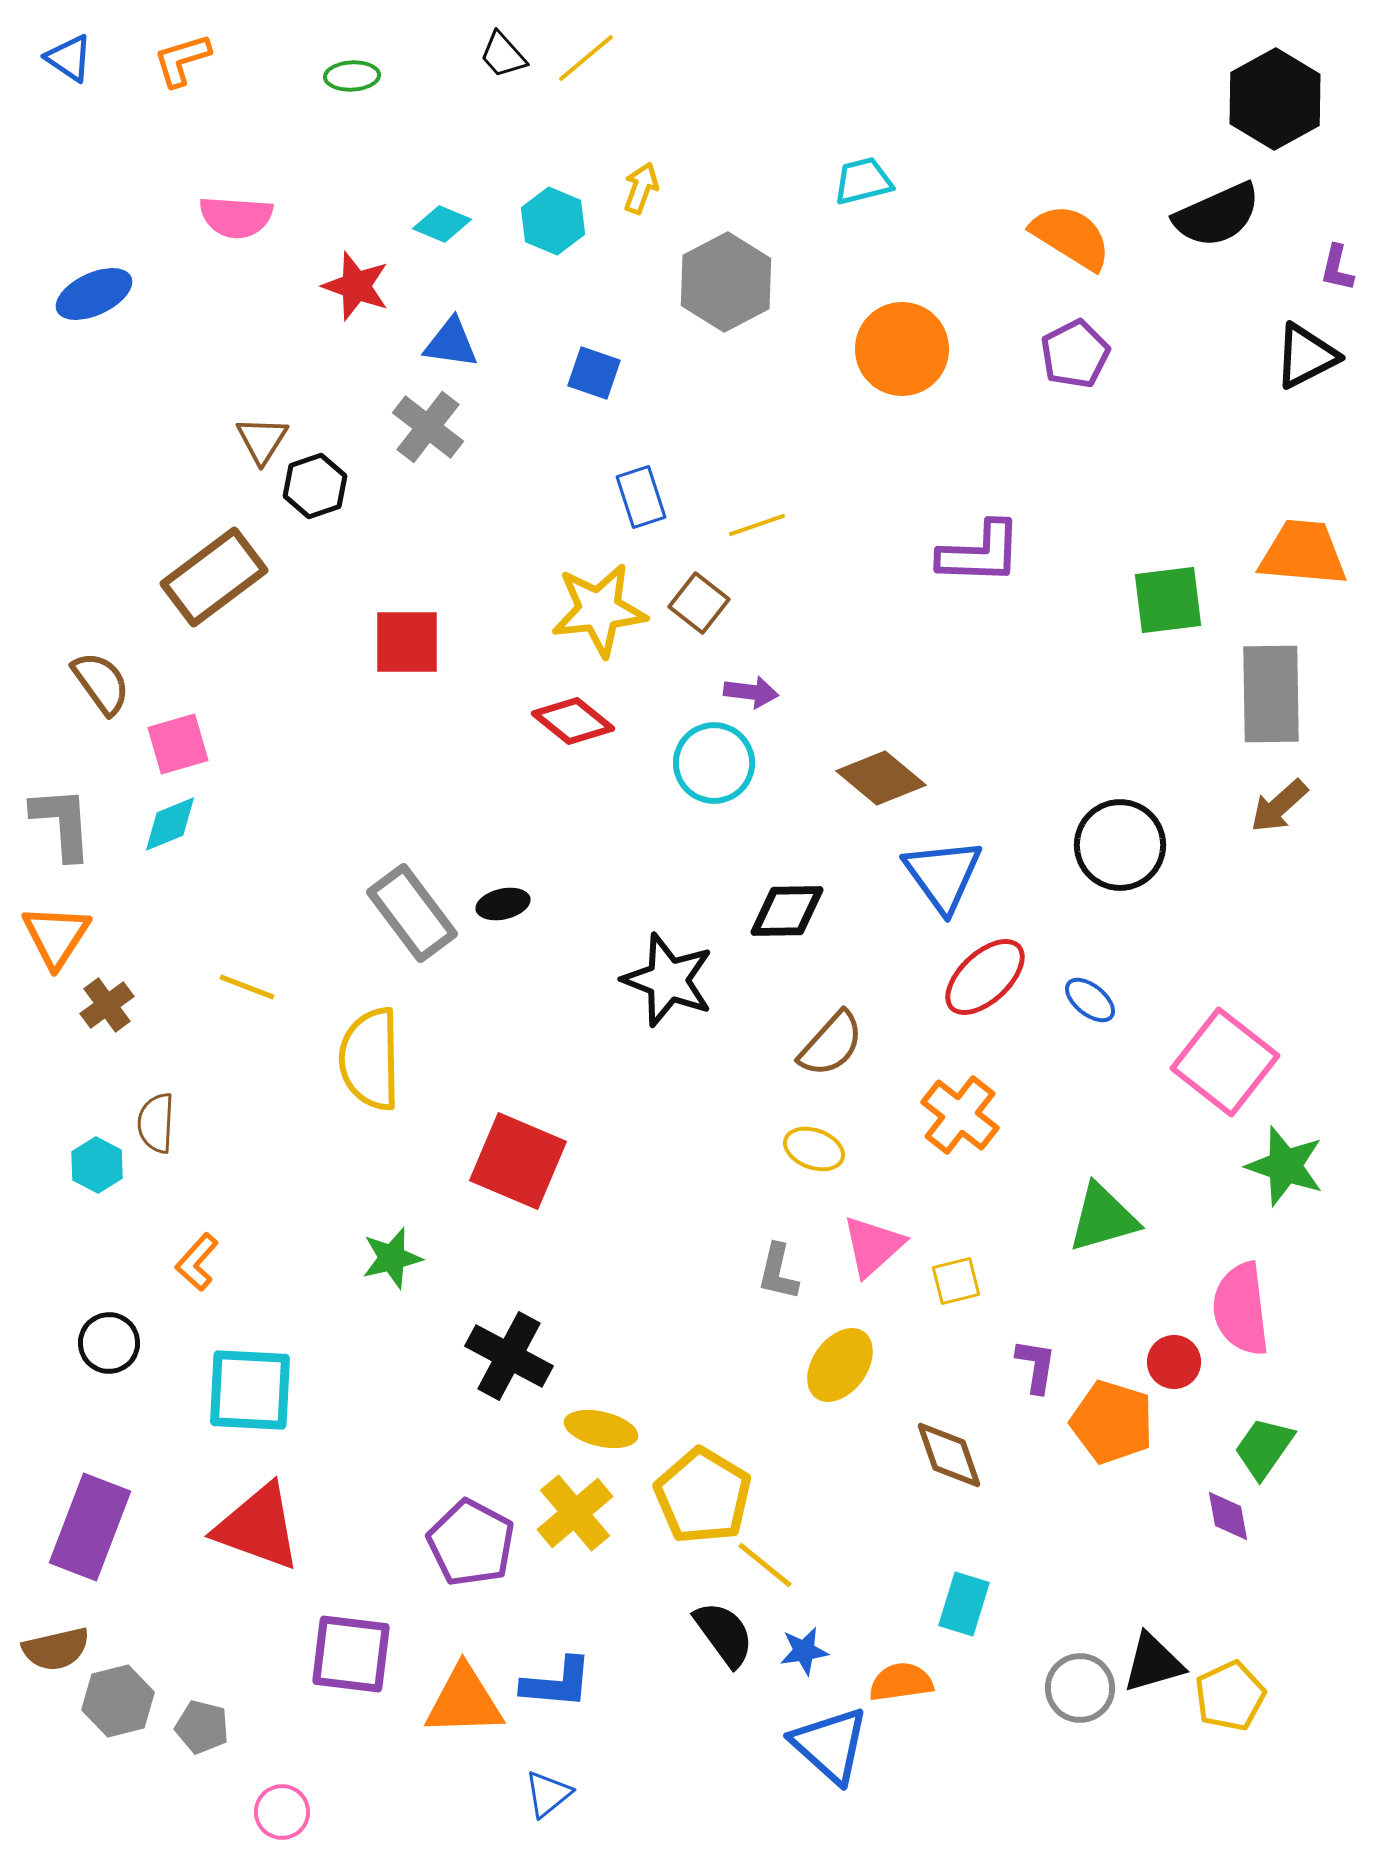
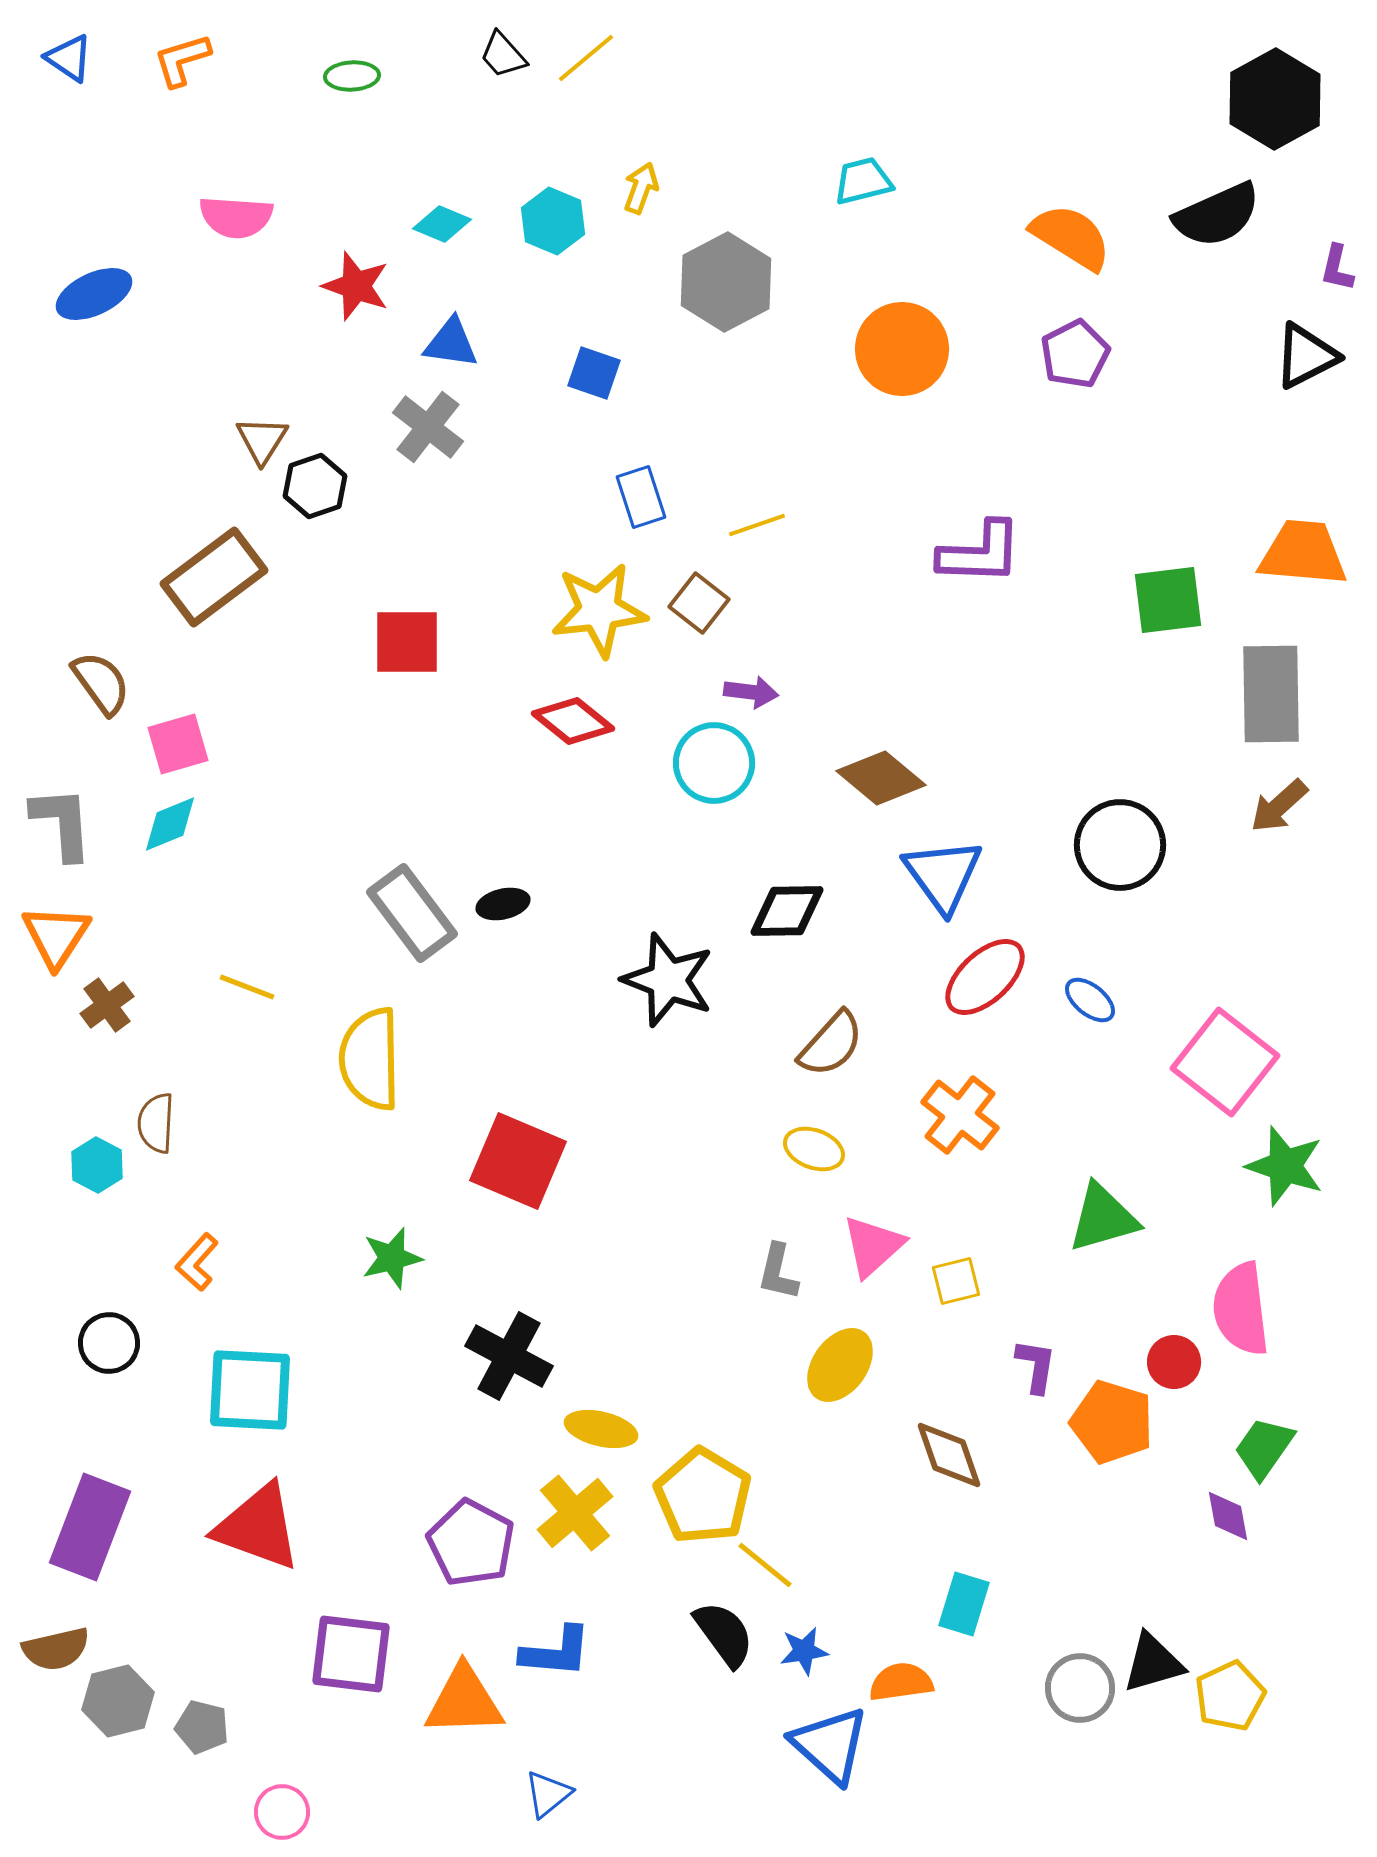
blue L-shape at (557, 1683): moved 1 px left, 31 px up
